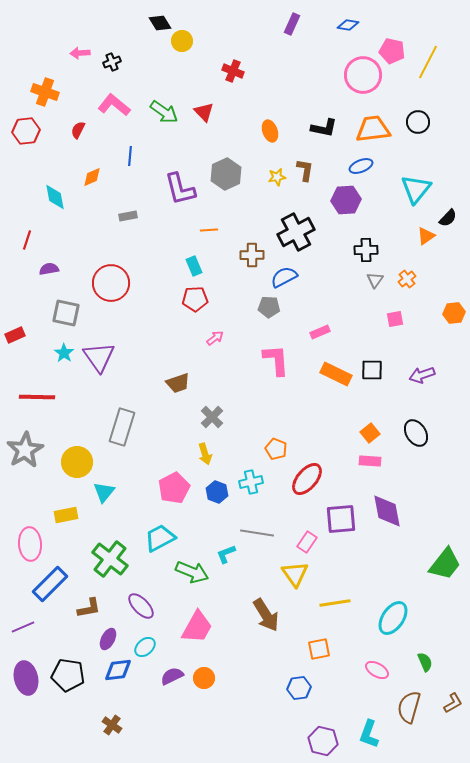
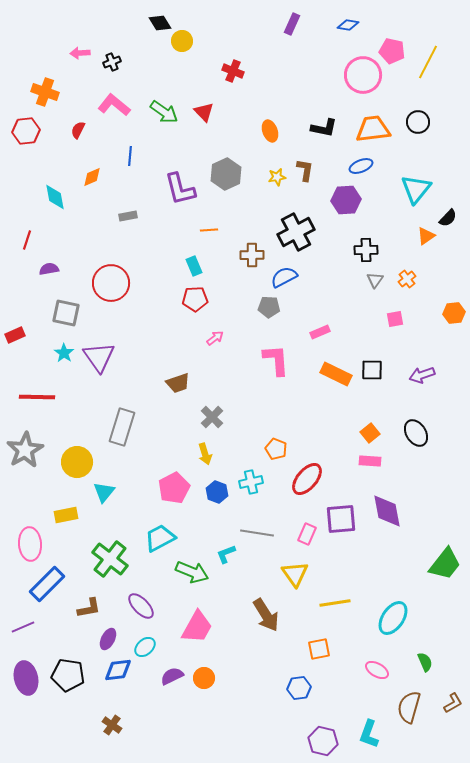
pink rectangle at (307, 542): moved 8 px up; rotated 10 degrees counterclockwise
blue rectangle at (50, 584): moved 3 px left
